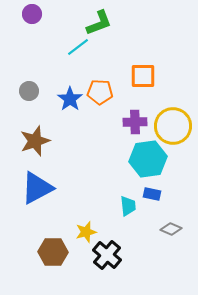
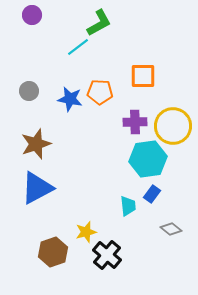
purple circle: moved 1 px down
green L-shape: rotated 8 degrees counterclockwise
blue star: rotated 25 degrees counterclockwise
brown star: moved 1 px right, 3 px down
blue rectangle: rotated 66 degrees counterclockwise
gray diamond: rotated 15 degrees clockwise
brown hexagon: rotated 20 degrees counterclockwise
